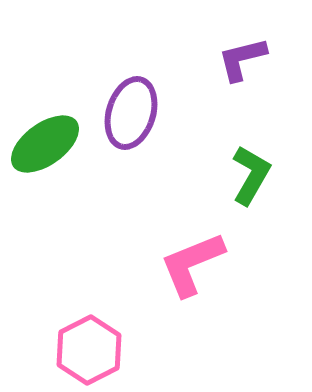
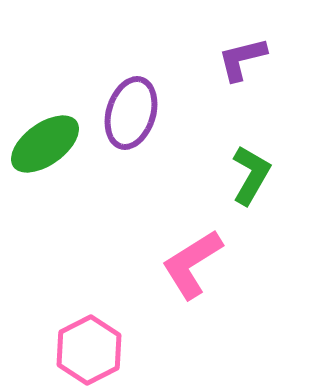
pink L-shape: rotated 10 degrees counterclockwise
